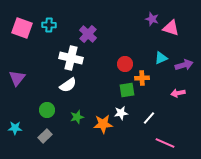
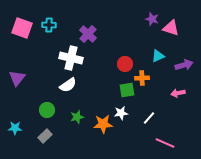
cyan triangle: moved 3 px left, 2 px up
